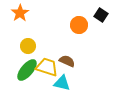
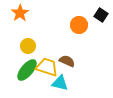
cyan triangle: moved 2 px left
